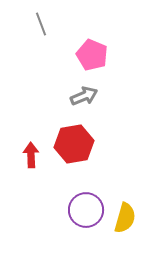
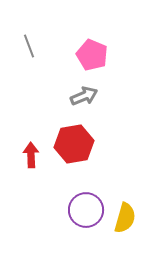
gray line: moved 12 px left, 22 px down
